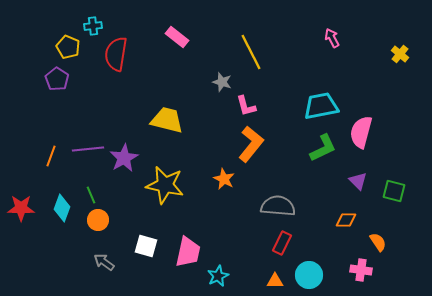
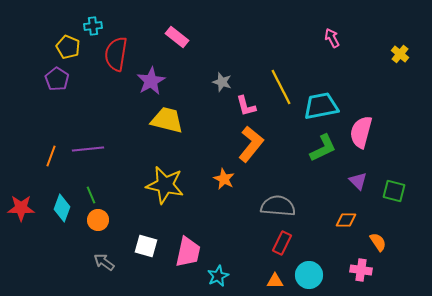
yellow line: moved 30 px right, 35 px down
purple star: moved 27 px right, 77 px up
